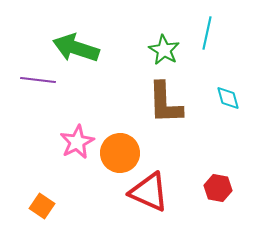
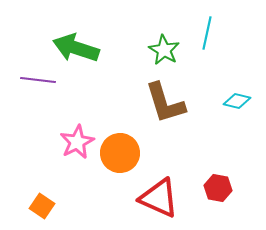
cyan diamond: moved 9 px right, 3 px down; rotated 60 degrees counterclockwise
brown L-shape: rotated 15 degrees counterclockwise
red triangle: moved 10 px right, 6 px down
